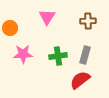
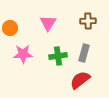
pink triangle: moved 1 px right, 6 px down
gray rectangle: moved 1 px left, 2 px up
